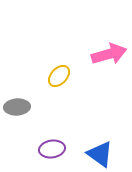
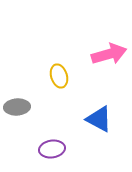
yellow ellipse: rotated 60 degrees counterclockwise
blue triangle: moved 1 px left, 35 px up; rotated 8 degrees counterclockwise
